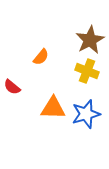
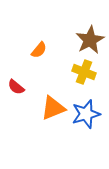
orange semicircle: moved 2 px left, 7 px up
yellow cross: moved 3 px left, 1 px down
red semicircle: moved 4 px right
orange triangle: rotated 24 degrees counterclockwise
